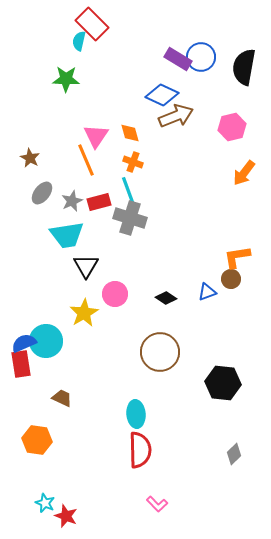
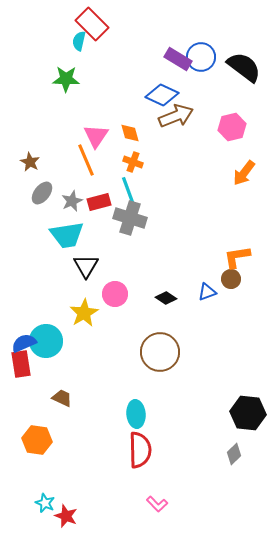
black semicircle at (244, 67): rotated 117 degrees clockwise
brown star at (30, 158): moved 4 px down
black hexagon at (223, 383): moved 25 px right, 30 px down
